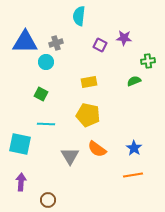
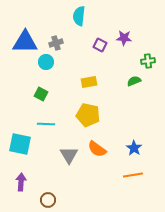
gray triangle: moved 1 px left, 1 px up
